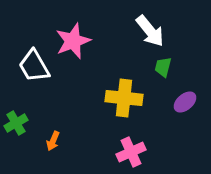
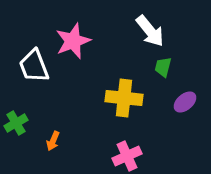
white trapezoid: rotated 9 degrees clockwise
pink cross: moved 4 px left, 4 px down
